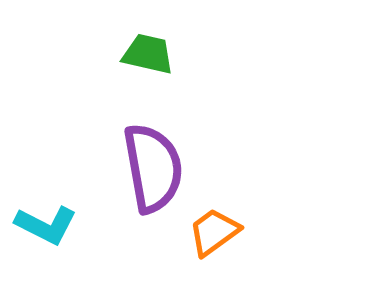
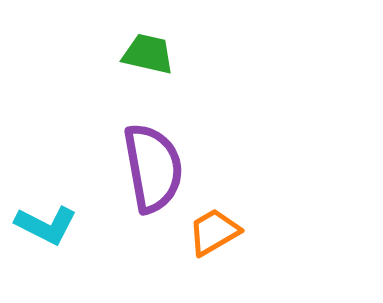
orange trapezoid: rotated 6 degrees clockwise
